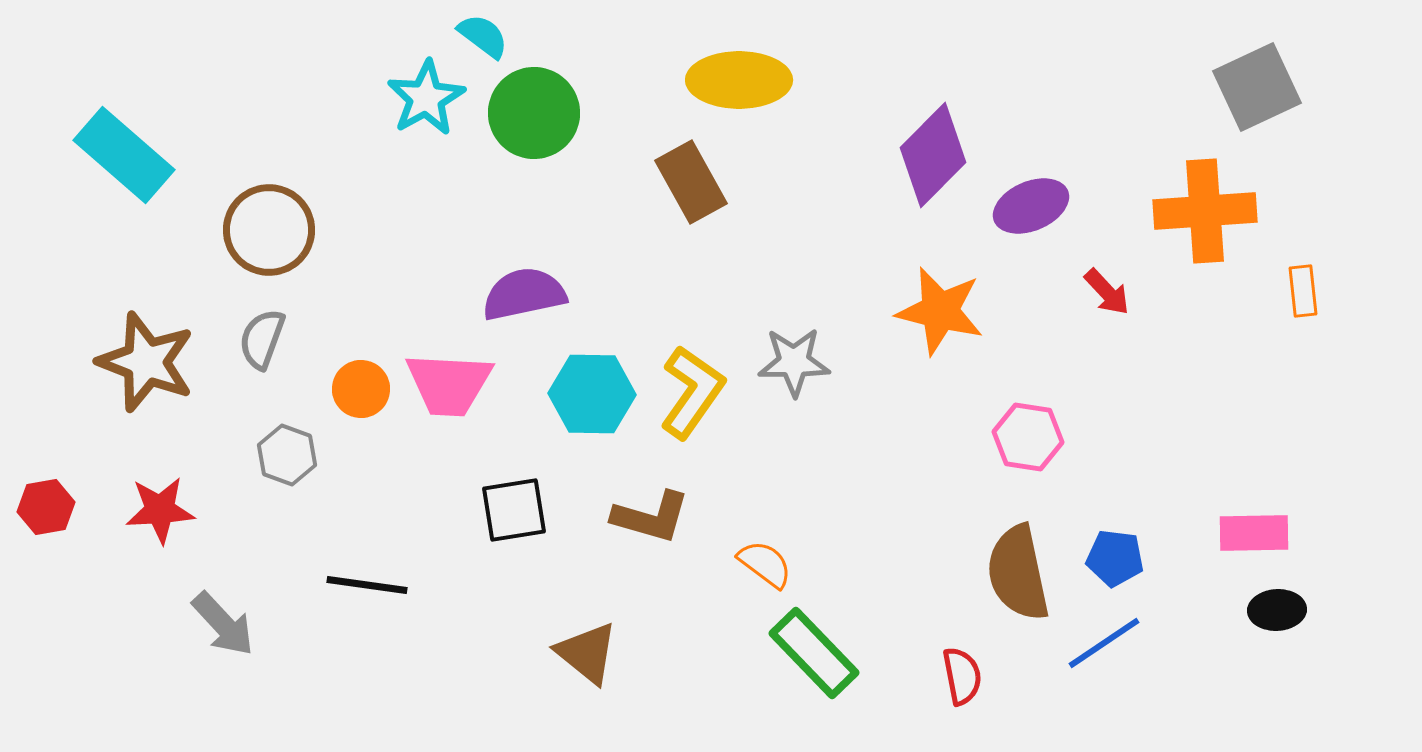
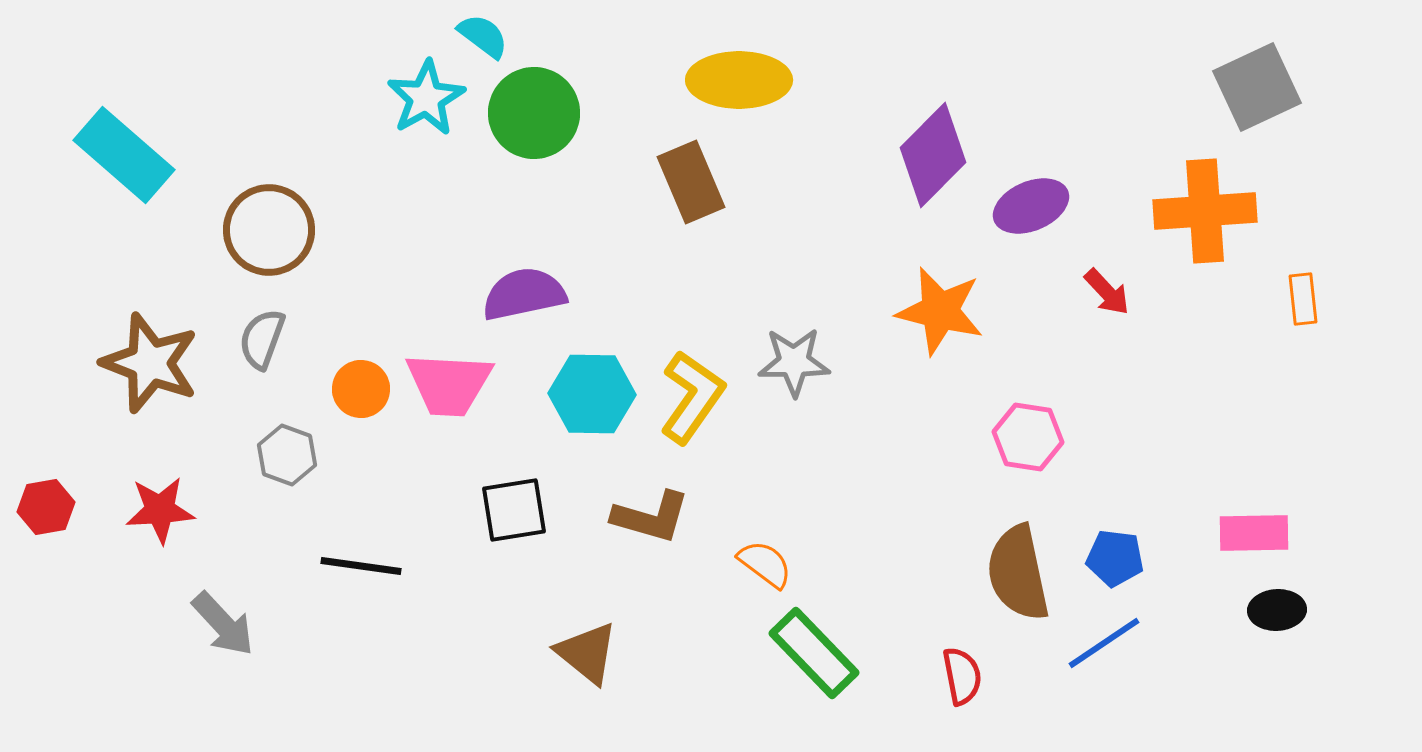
brown rectangle: rotated 6 degrees clockwise
orange rectangle: moved 8 px down
brown star: moved 4 px right, 1 px down
yellow L-shape: moved 5 px down
black line: moved 6 px left, 19 px up
